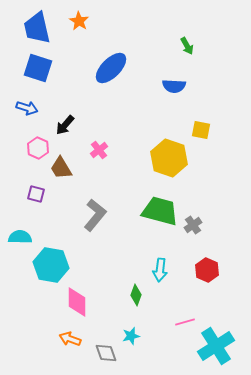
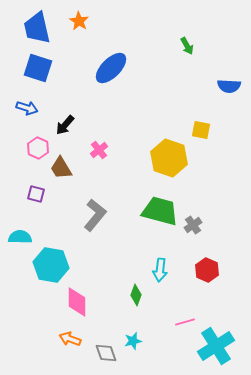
blue semicircle: moved 55 px right
cyan star: moved 2 px right, 5 px down
